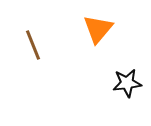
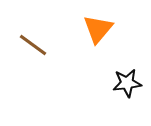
brown line: rotated 32 degrees counterclockwise
